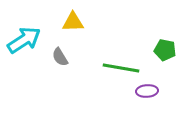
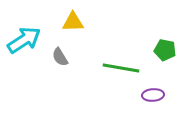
purple ellipse: moved 6 px right, 4 px down
